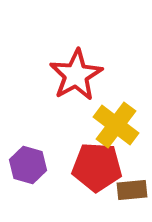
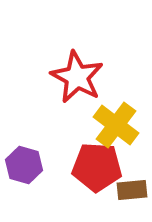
red star: moved 1 px right, 2 px down; rotated 14 degrees counterclockwise
purple hexagon: moved 4 px left
